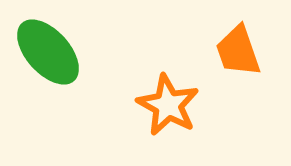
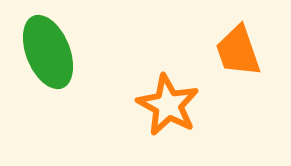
green ellipse: rotated 20 degrees clockwise
